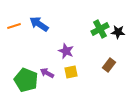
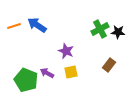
blue arrow: moved 2 px left, 1 px down
